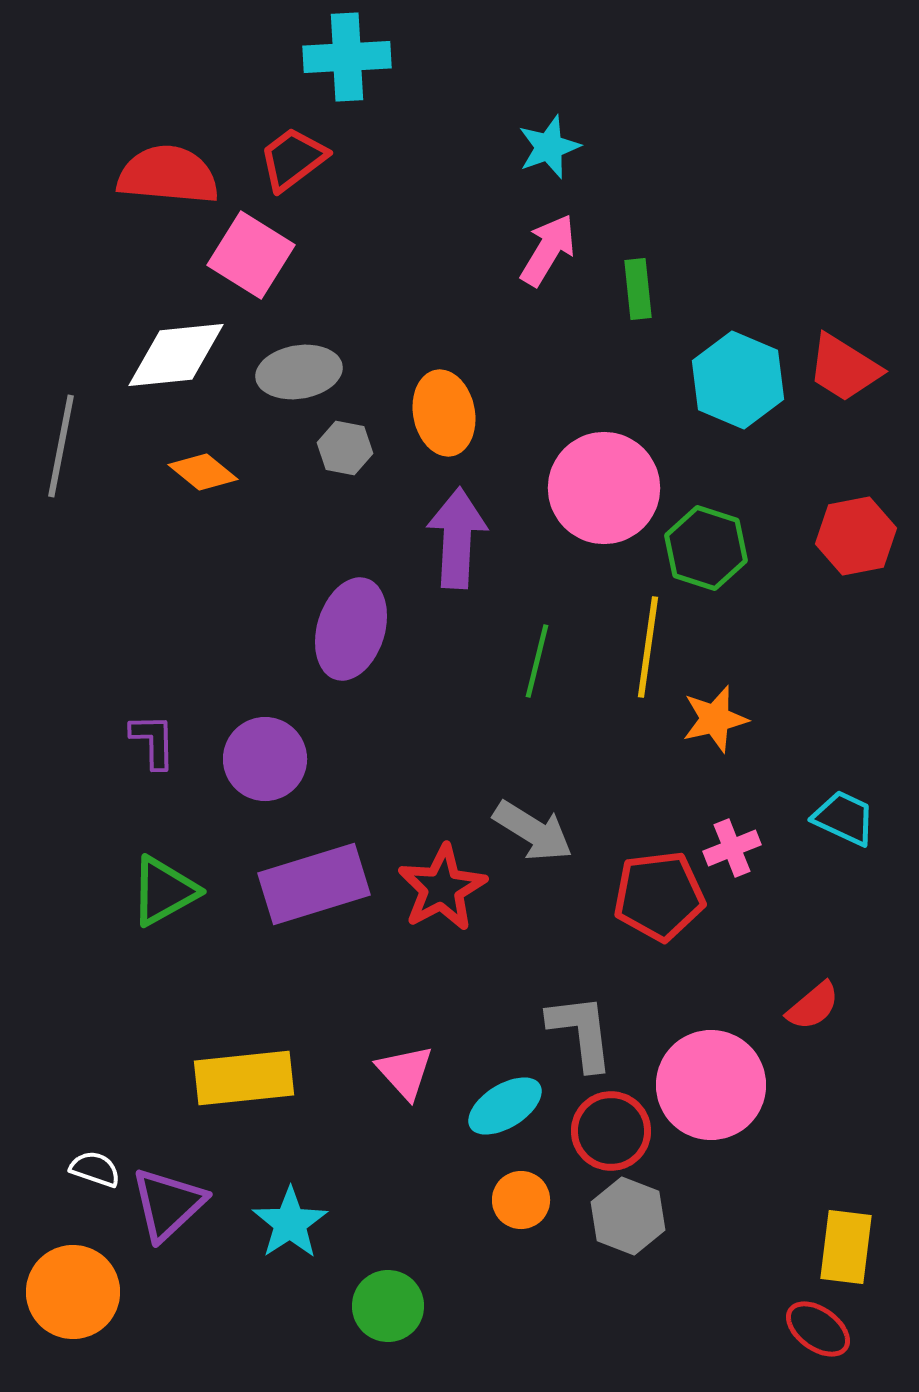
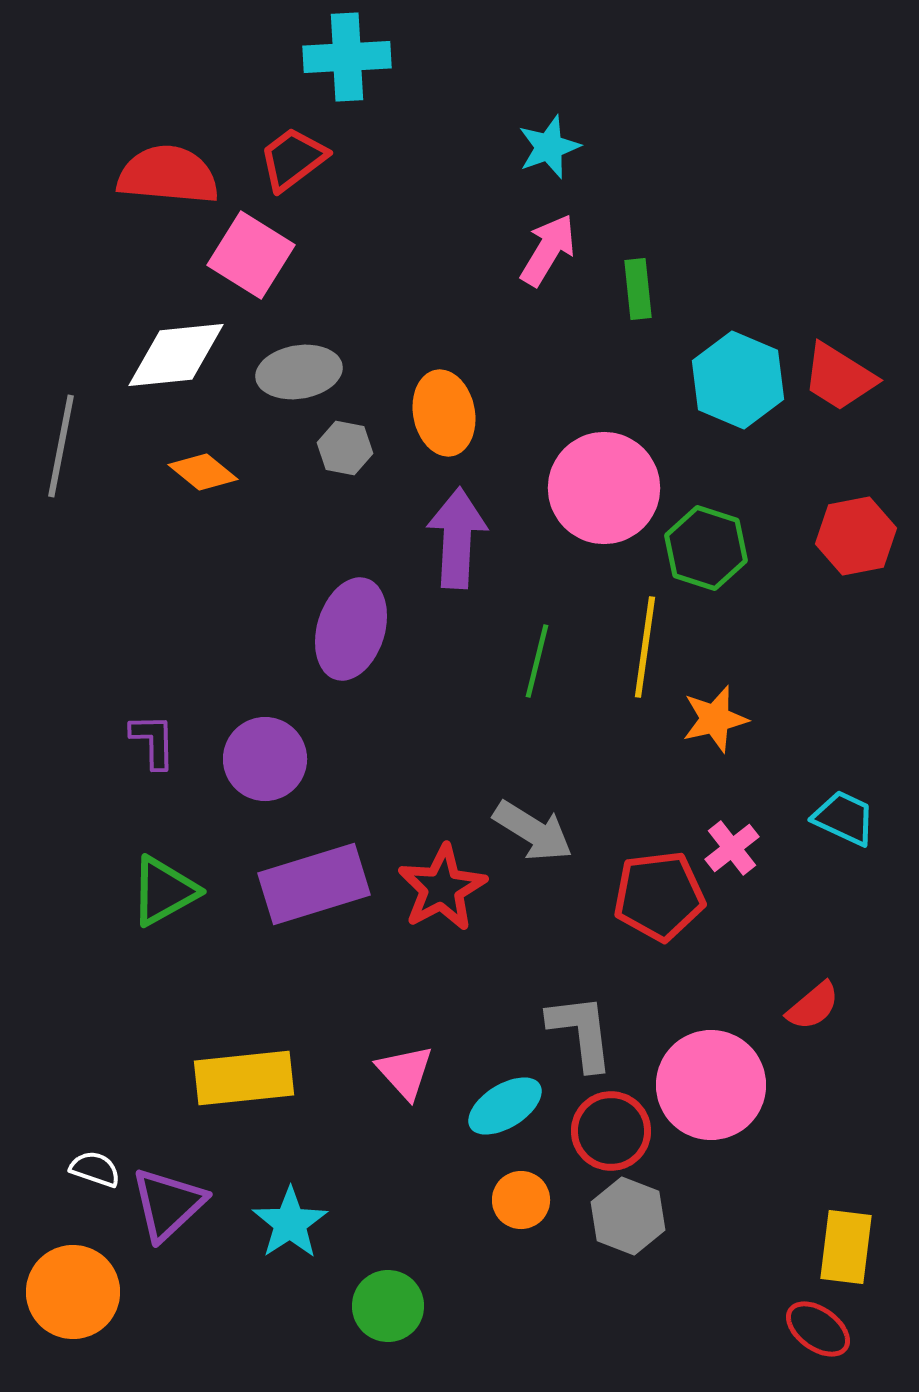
red trapezoid at (844, 368): moved 5 px left, 9 px down
yellow line at (648, 647): moved 3 px left
pink cross at (732, 848): rotated 16 degrees counterclockwise
